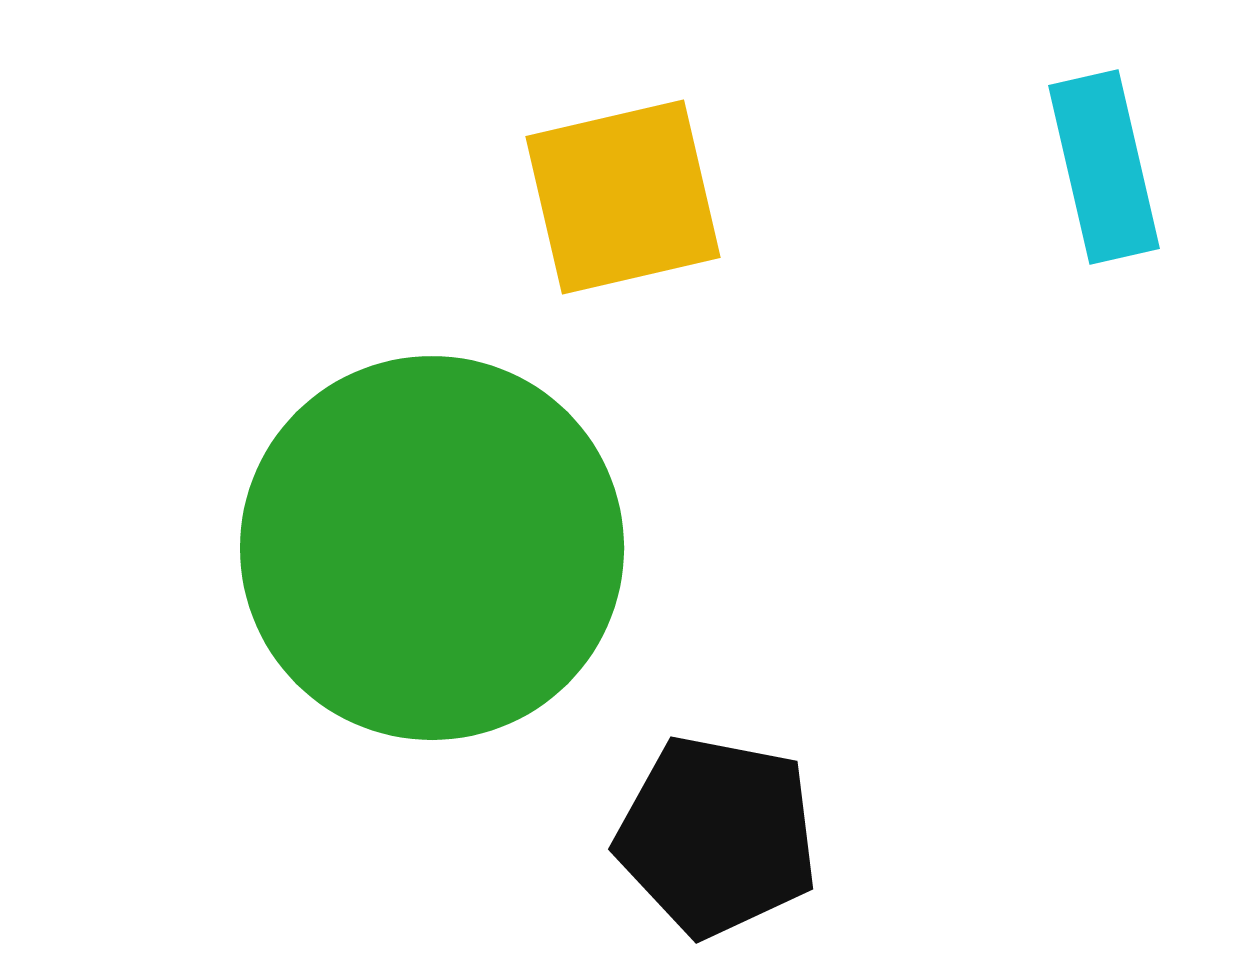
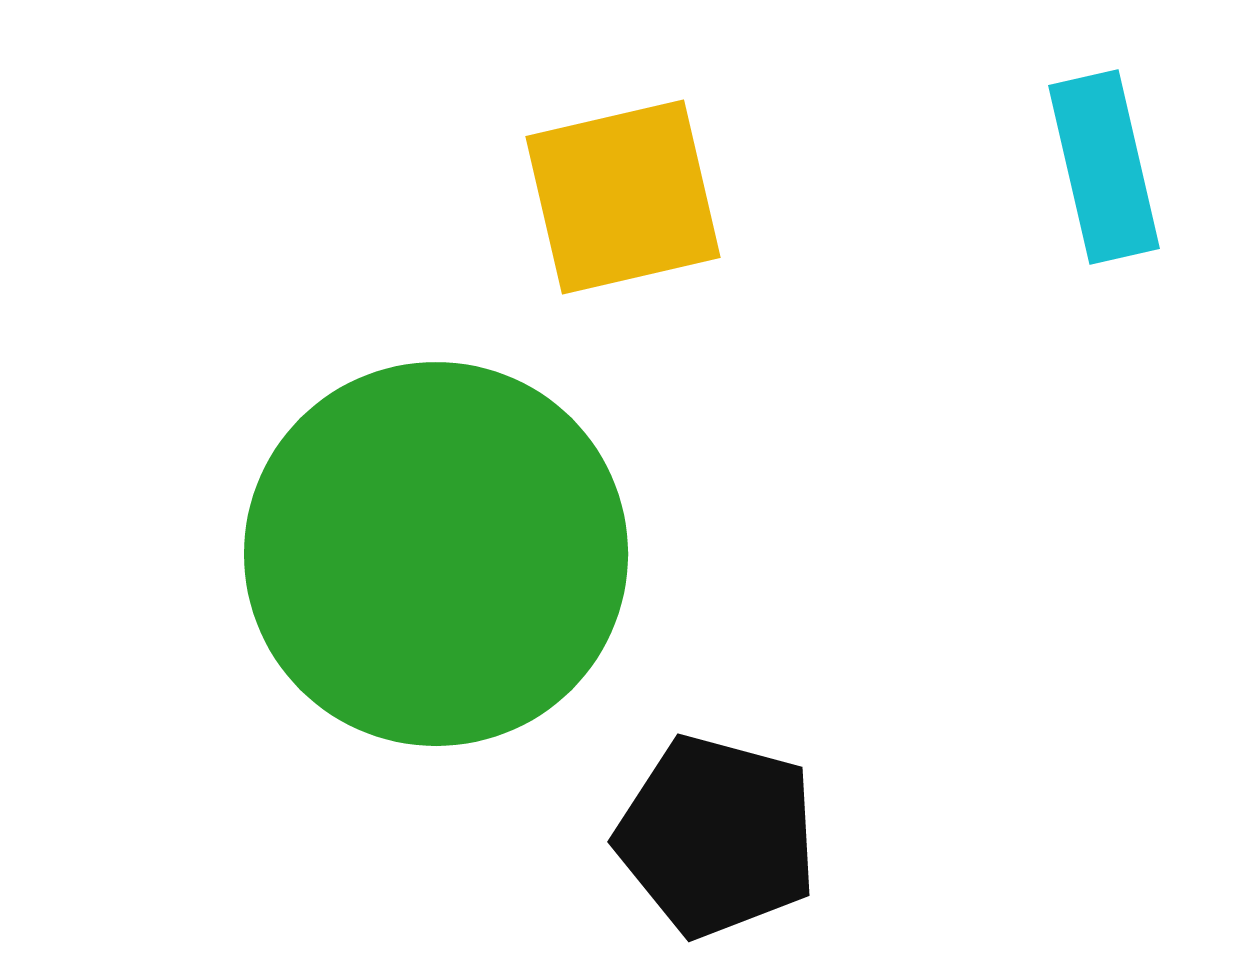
green circle: moved 4 px right, 6 px down
black pentagon: rotated 4 degrees clockwise
